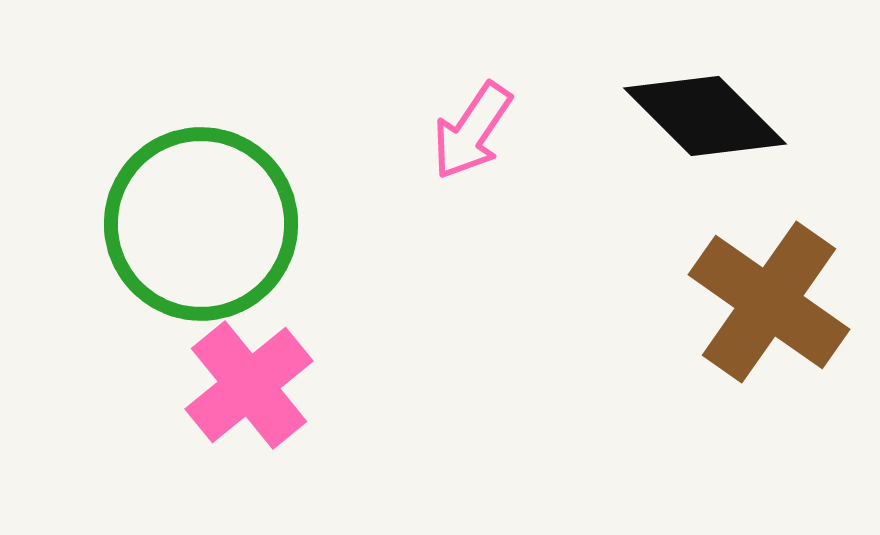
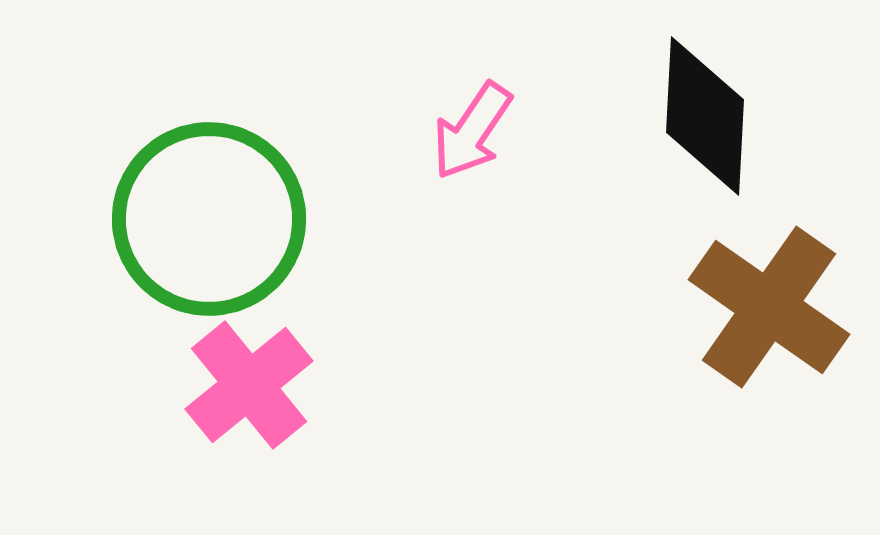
black diamond: rotated 48 degrees clockwise
green circle: moved 8 px right, 5 px up
brown cross: moved 5 px down
